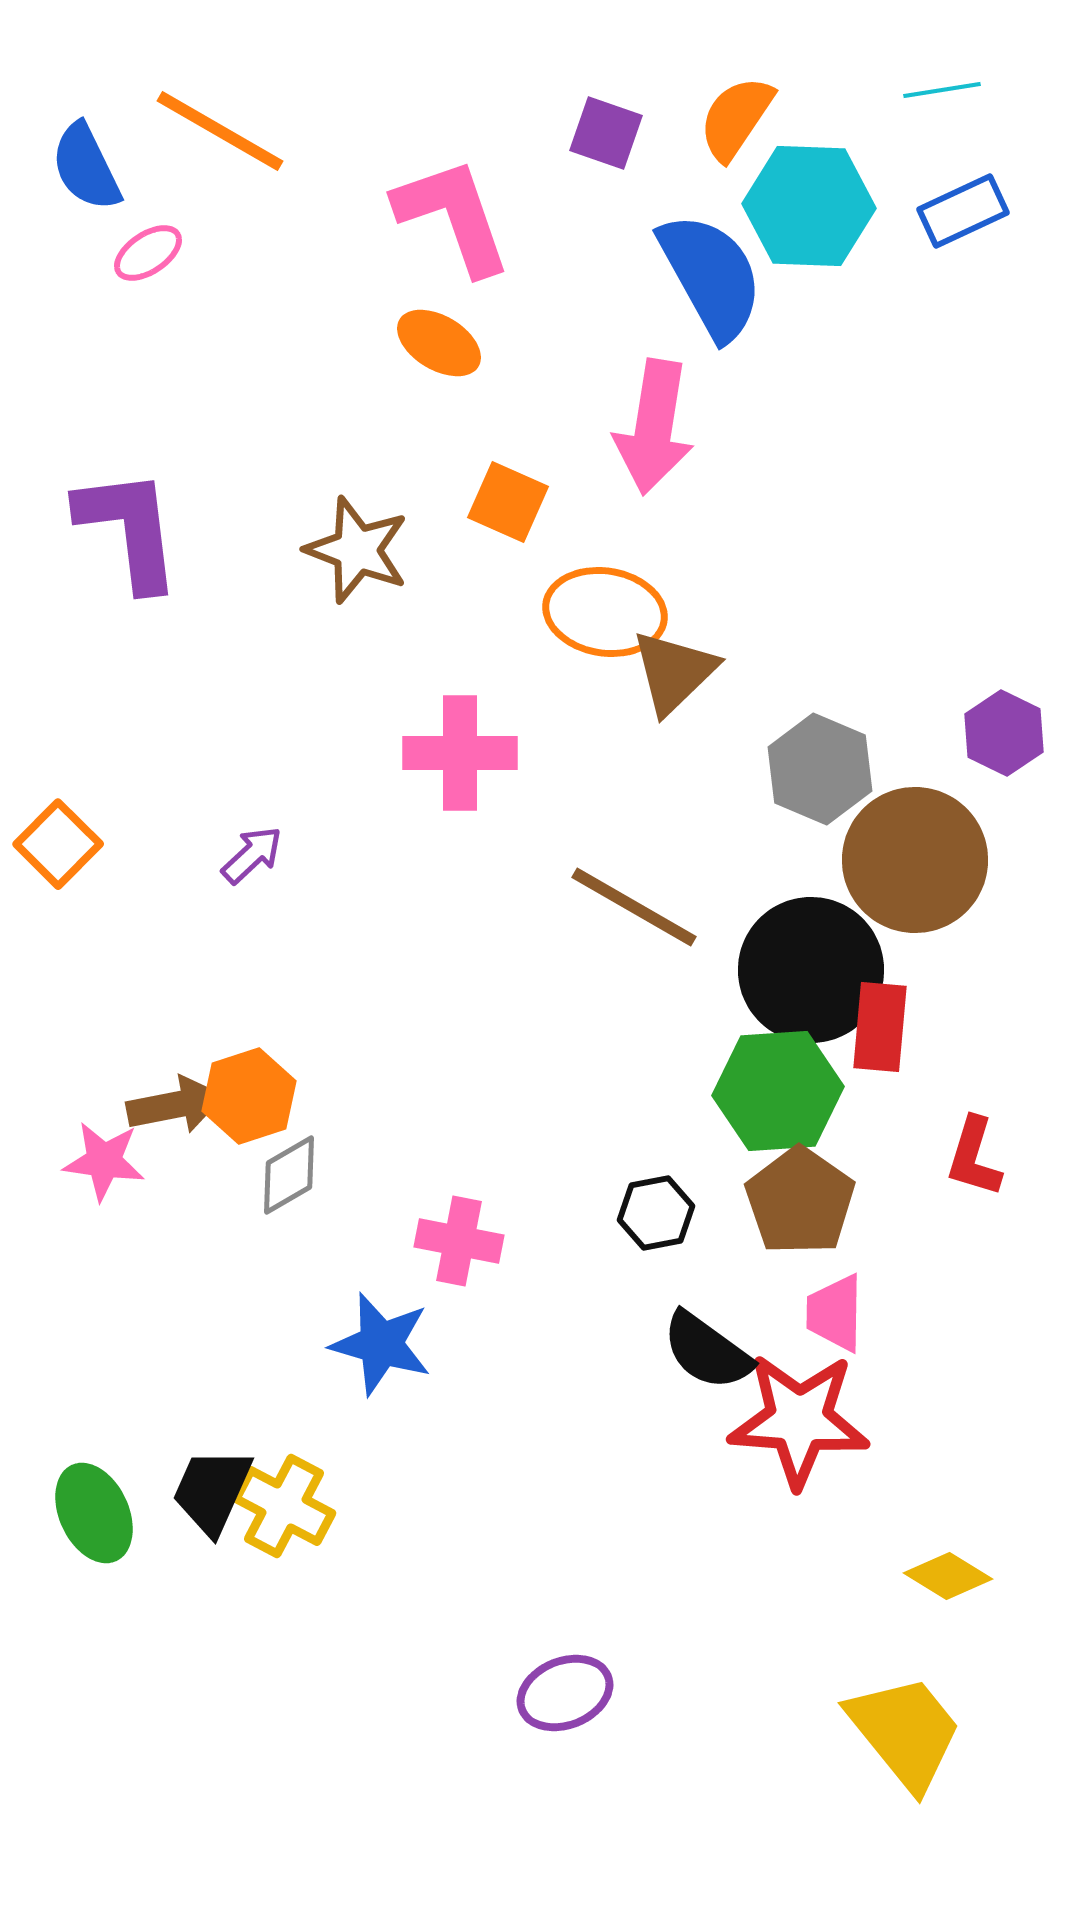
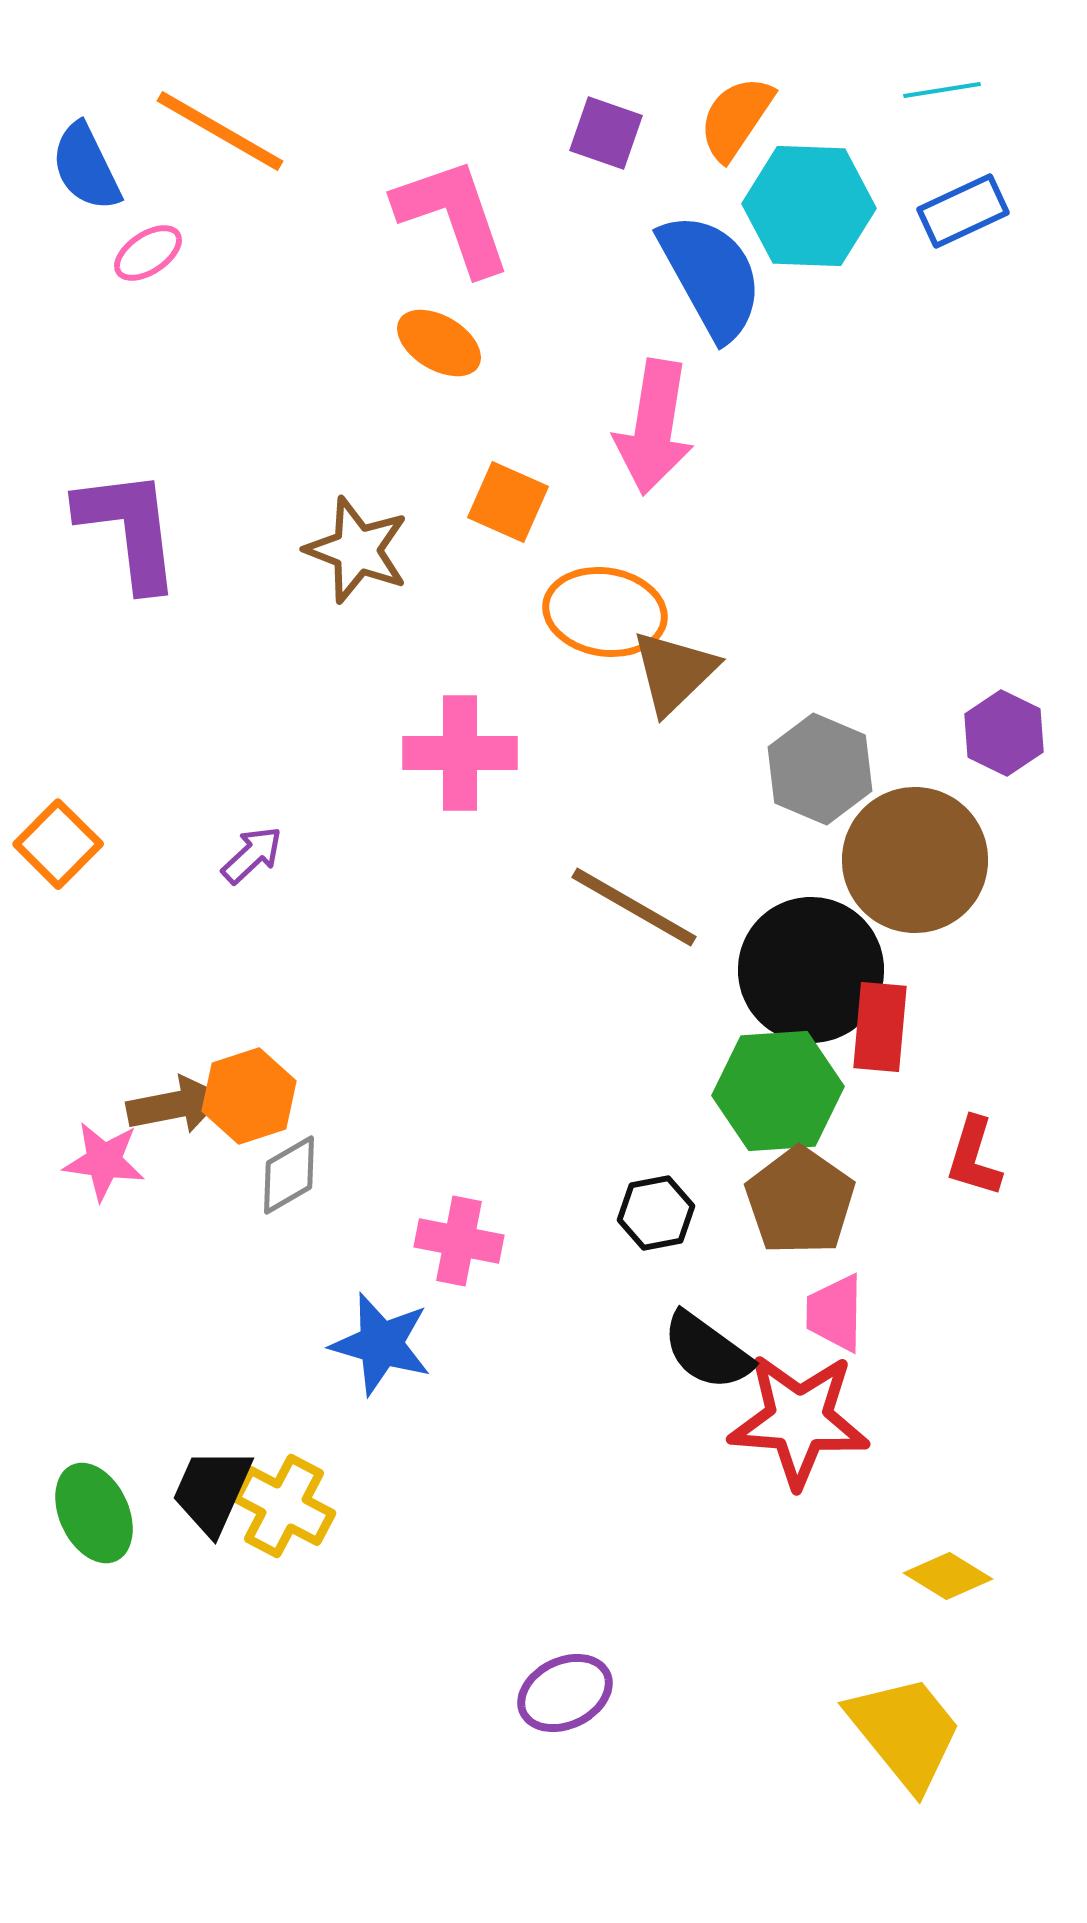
purple ellipse at (565, 1693): rotated 4 degrees counterclockwise
